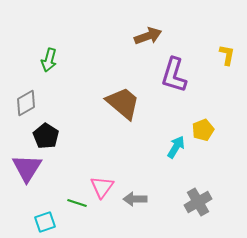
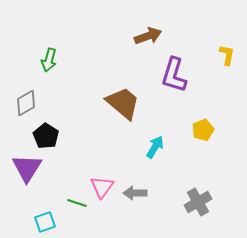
cyan arrow: moved 21 px left
gray arrow: moved 6 px up
